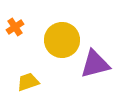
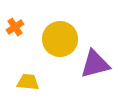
yellow circle: moved 2 px left, 1 px up
yellow trapezoid: rotated 25 degrees clockwise
